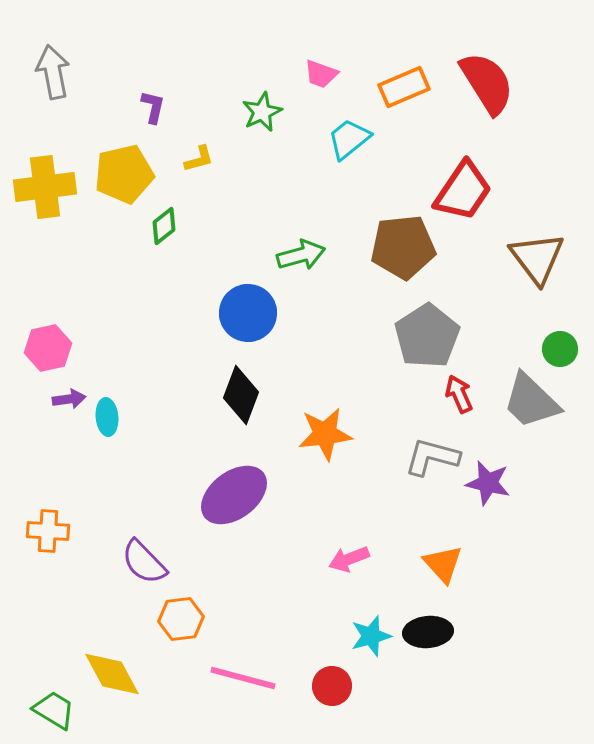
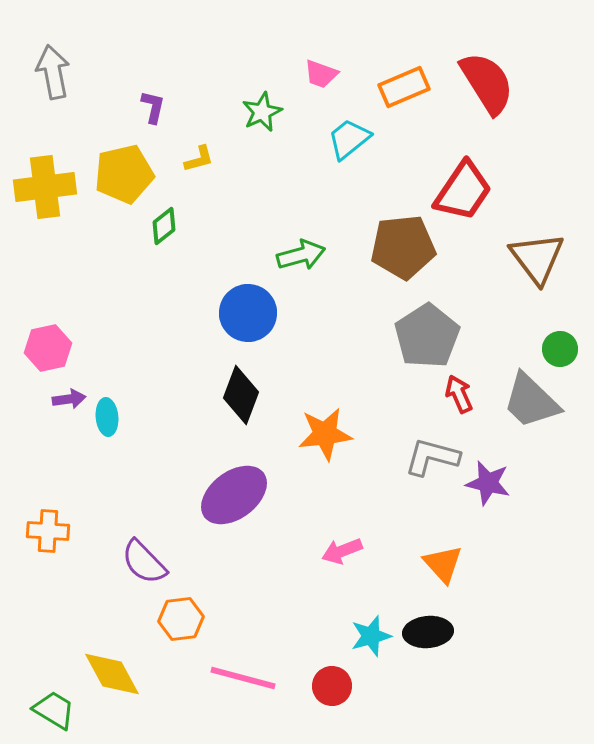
pink arrow: moved 7 px left, 8 px up
